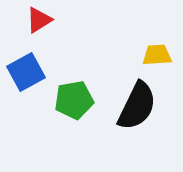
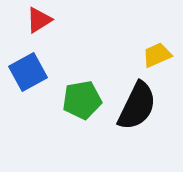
yellow trapezoid: rotated 20 degrees counterclockwise
blue square: moved 2 px right
green pentagon: moved 8 px right
